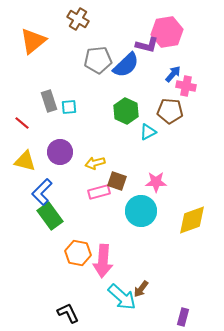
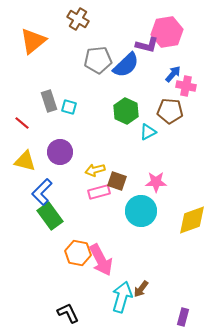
cyan square: rotated 21 degrees clockwise
yellow arrow: moved 7 px down
pink arrow: moved 2 px left, 1 px up; rotated 32 degrees counterclockwise
cyan arrow: rotated 116 degrees counterclockwise
